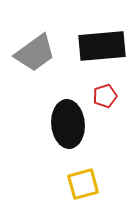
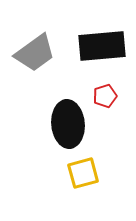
yellow square: moved 11 px up
